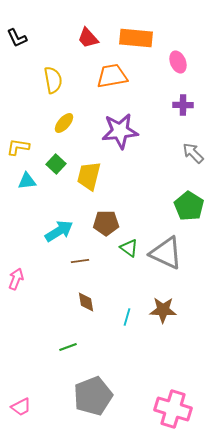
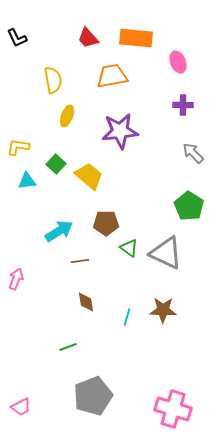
yellow ellipse: moved 3 px right, 7 px up; rotated 20 degrees counterclockwise
yellow trapezoid: rotated 116 degrees clockwise
